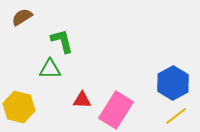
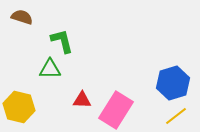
brown semicircle: rotated 50 degrees clockwise
blue hexagon: rotated 12 degrees clockwise
